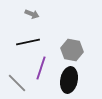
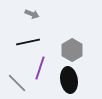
gray hexagon: rotated 20 degrees clockwise
purple line: moved 1 px left
black ellipse: rotated 20 degrees counterclockwise
